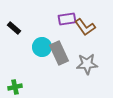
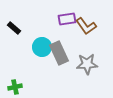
brown L-shape: moved 1 px right, 1 px up
